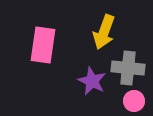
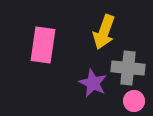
purple star: moved 1 px right, 2 px down
